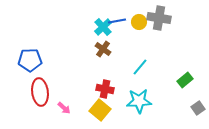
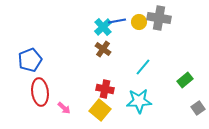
blue pentagon: rotated 20 degrees counterclockwise
cyan line: moved 3 px right
